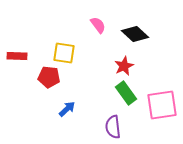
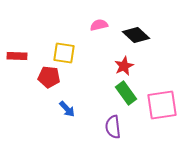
pink semicircle: moved 1 px right; rotated 66 degrees counterclockwise
black diamond: moved 1 px right, 1 px down
blue arrow: rotated 90 degrees clockwise
